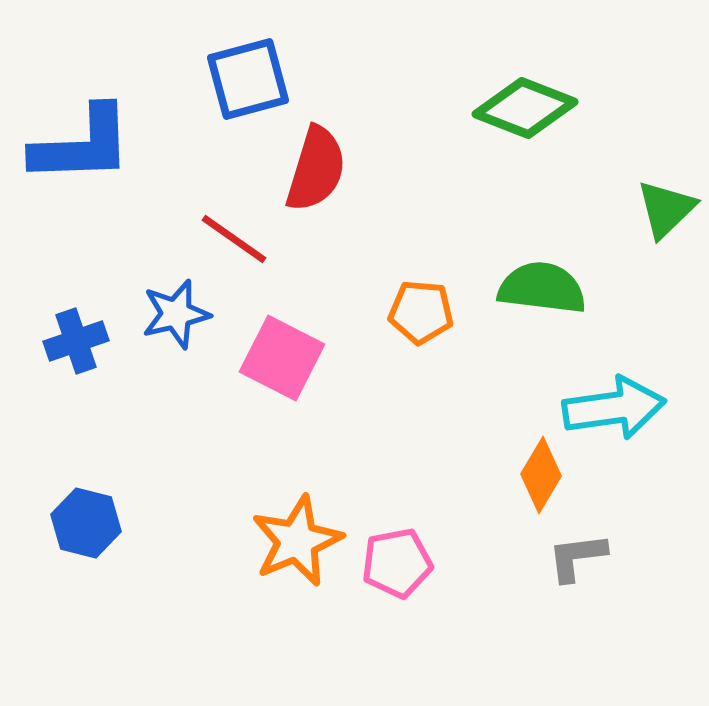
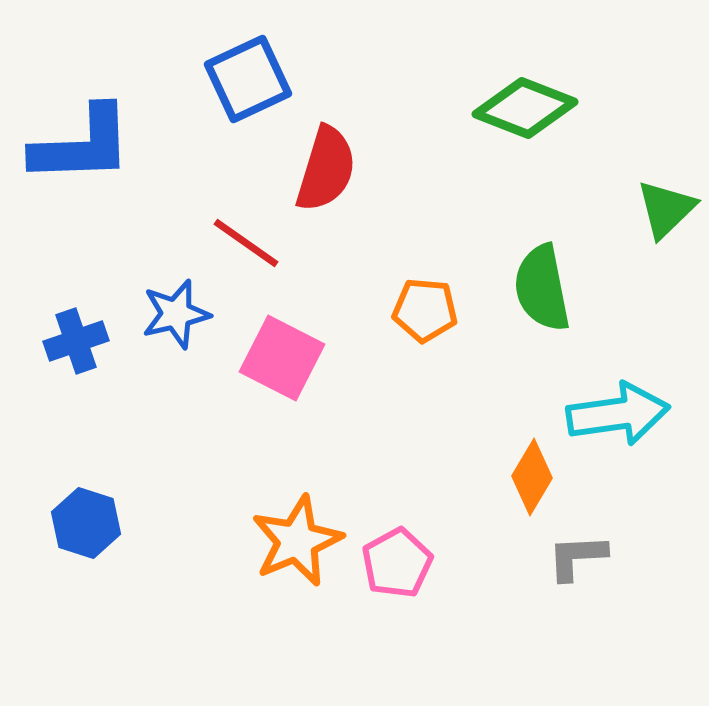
blue square: rotated 10 degrees counterclockwise
red semicircle: moved 10 px right
red line: moved 12 px right, 4 px down
green semicircle: rotated 108 degrees counterclockwise
orange pentagon: moved 4 px right, 2 px up
cyan arrow: moved 4 px right, 6 px down
orange diamond: moved 9 px left, 2 px down
blue hexagon: rotated 4 degrees clockwise
gray L-shape: rotated 4 degrees clockwise
pink pentagon: rotated 18 degrees counterclockwise
